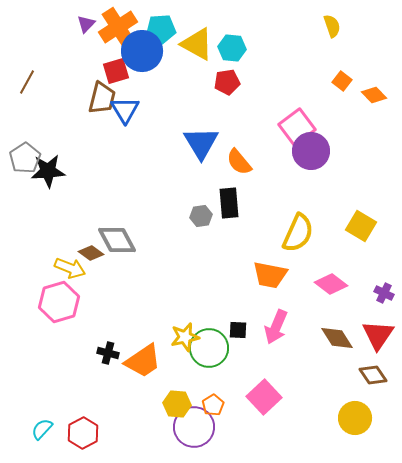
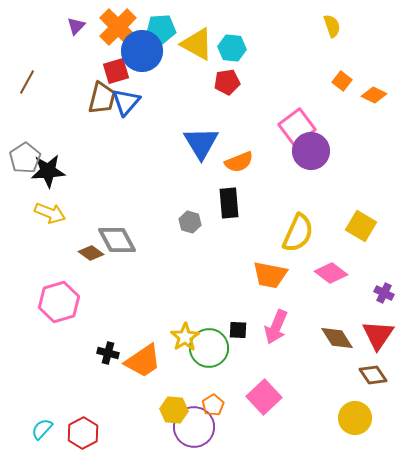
purple triangle at (86, 24): moved 10 px left, 2 px down
orange cross at (118, 27): rotated 12 degrees counterclockwise
orange diamond at (374, 95): rotated 20 degrees counterclockwise
blue triangle at (125, 110): moved 1 px right, 8 px up; rotated 12 degrees clockwise
orange semicircle at (239, 162): rotated 72 degrees counterclockwise
gray hexagon at (201, 216): moved 11 px left, 6 px down; rotated 25 degrees clockwise
yellow arrow at (70, 268): moved 20 px left, 55 px up
pink diamond at (331, 284): moved 11 px up
yellow star at (185, 337): rotated 20 degrees counterclockwise
yellow hexagon at (177, 404): moved 3 px left, 6 px down
